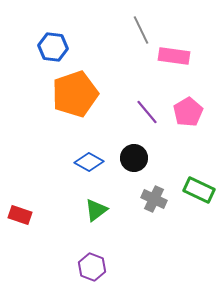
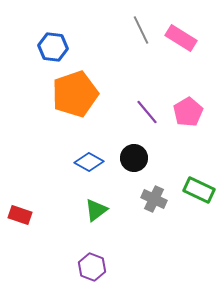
pink rectangle: moved 7 px right, 18 px up; rotated 24 degrees clockwise
